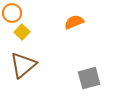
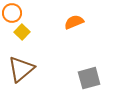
brown triangle: moved 2 px left, 4 px down
